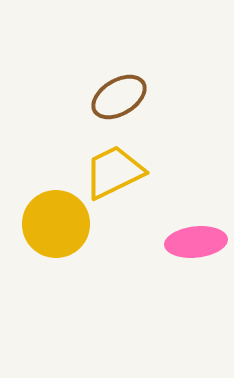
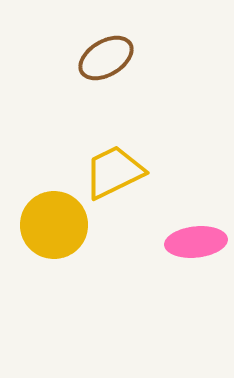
brown ellipse: moved 13 px left, 39 px up
yellow circle: moved 2 px left, 1 px down
